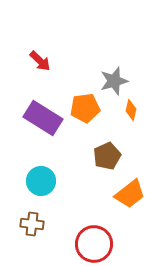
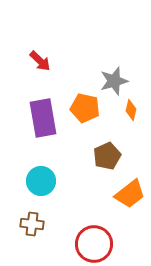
orange pentagon: rotated 20 degrees clockwise
purple rectangle: rotated 48 degrees clockwise
